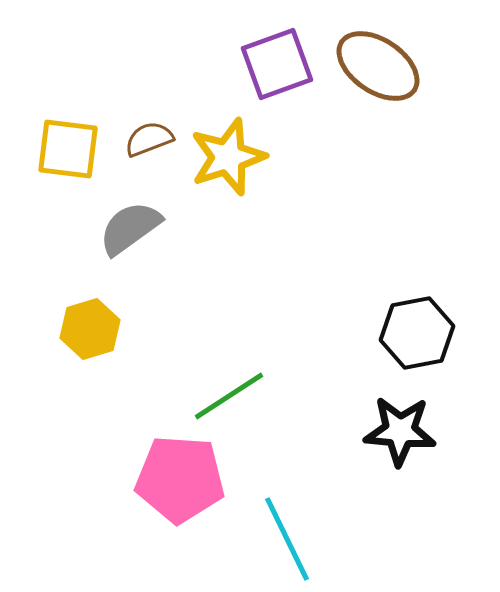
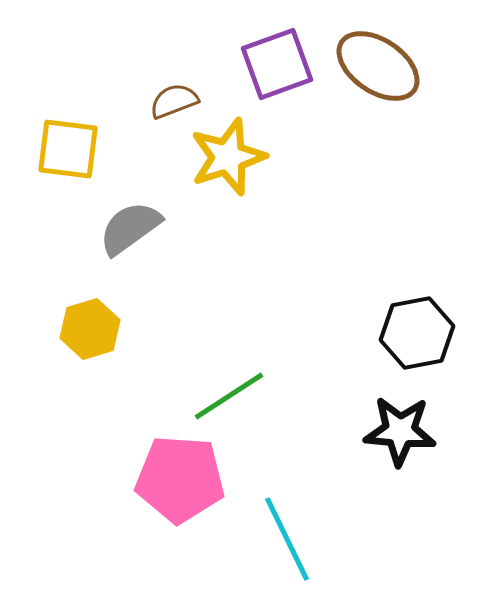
brown semicircle: moved 25 px right, 38 px up
